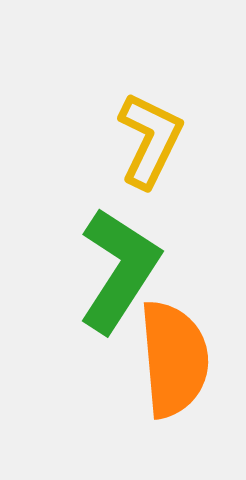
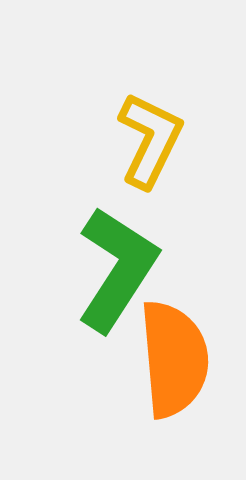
green L-shape: moved 2 px left, 1 px up
